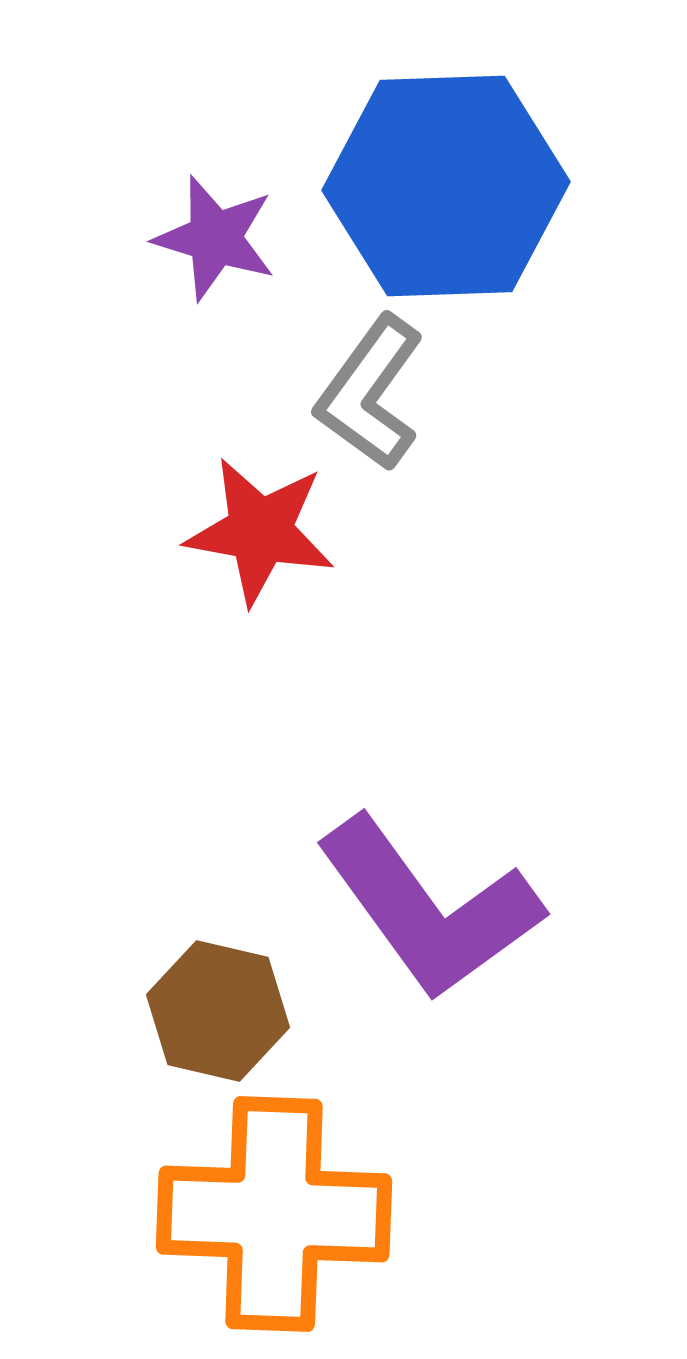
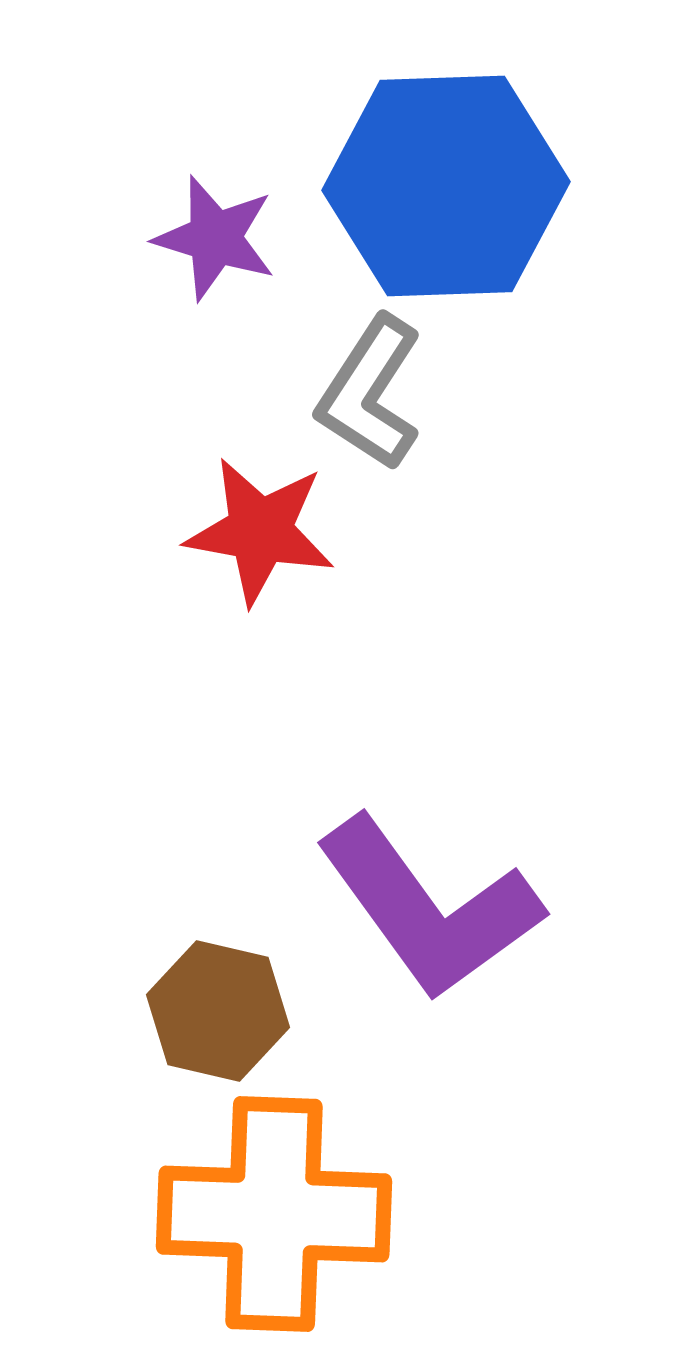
gray L-shape: rotated 3 degrees counterclockwise
